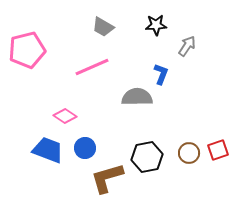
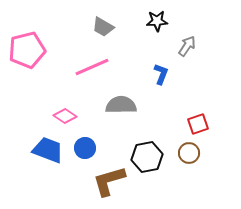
black star: moved 1 px right, 4 px up
gray semicircle: moved 16 px left, 8 px down
red square: moved 20 px left, 26 px up
brown L-shape: moved 2 px right, 3 px down
